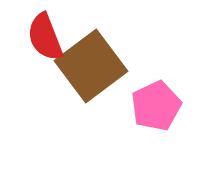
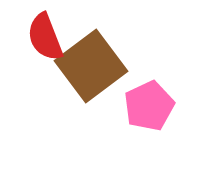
pink pentagon: moved 7 px left
